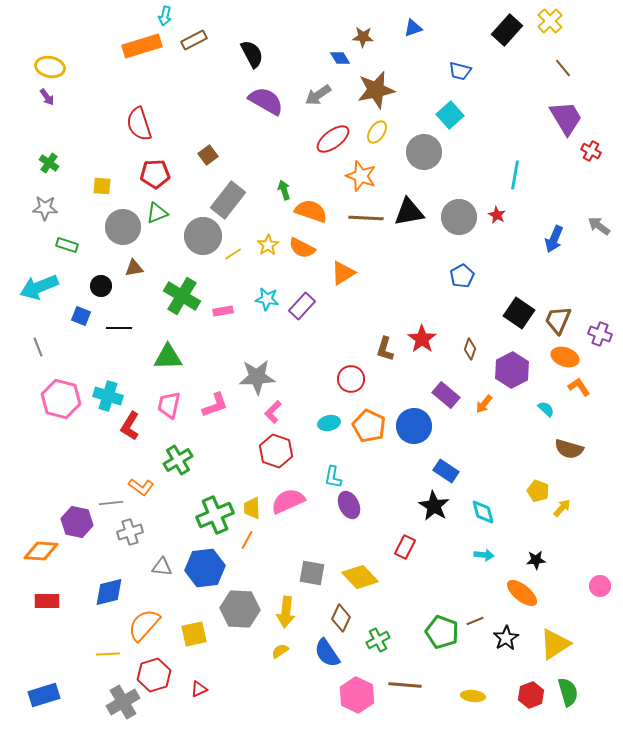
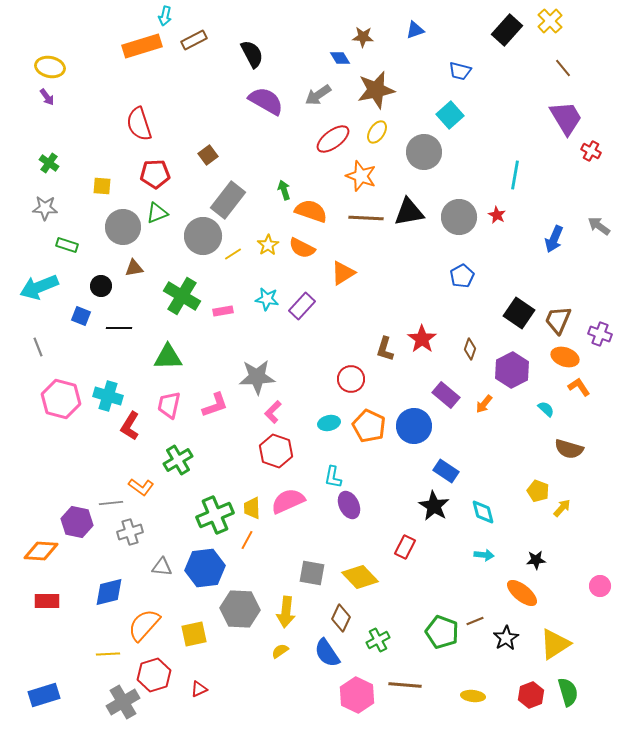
blue triangle at (413, 28): moved 2 px right, 2 px down
